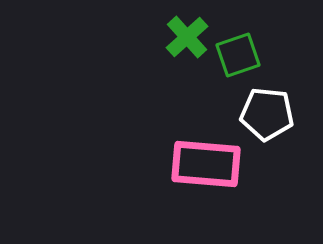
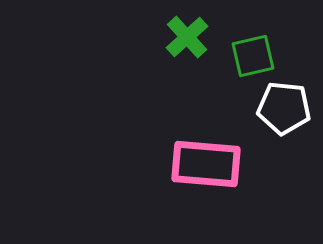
green square: moved 15 px right, 1 px down; rotated 6 degrees clockwise
white pentagon: moved 17 px right, 6 px up
